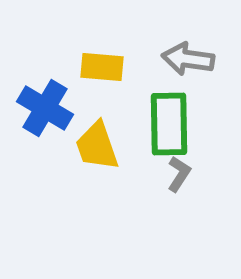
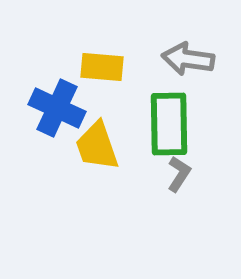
blue cross: moved 12 px right; rotated 6 degrees counterclockwise
